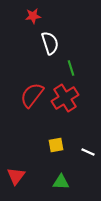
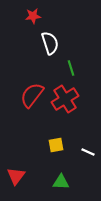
red cross: moved 1 px down
